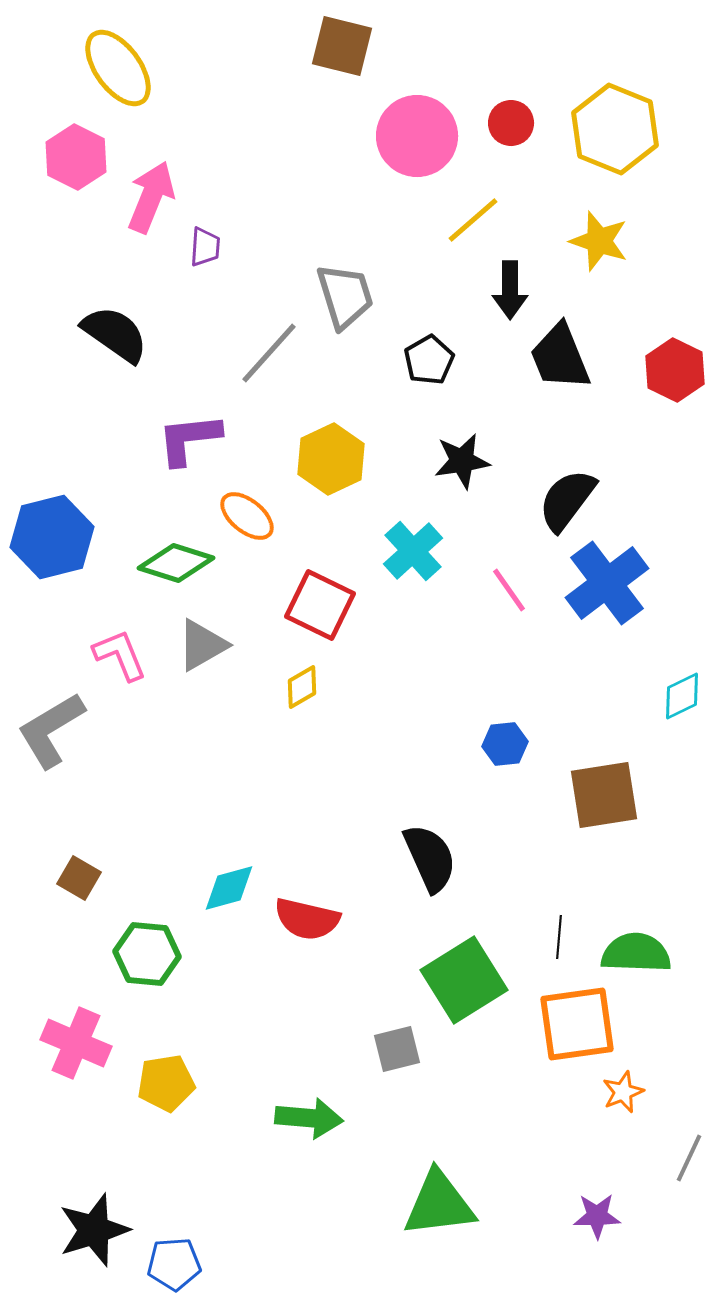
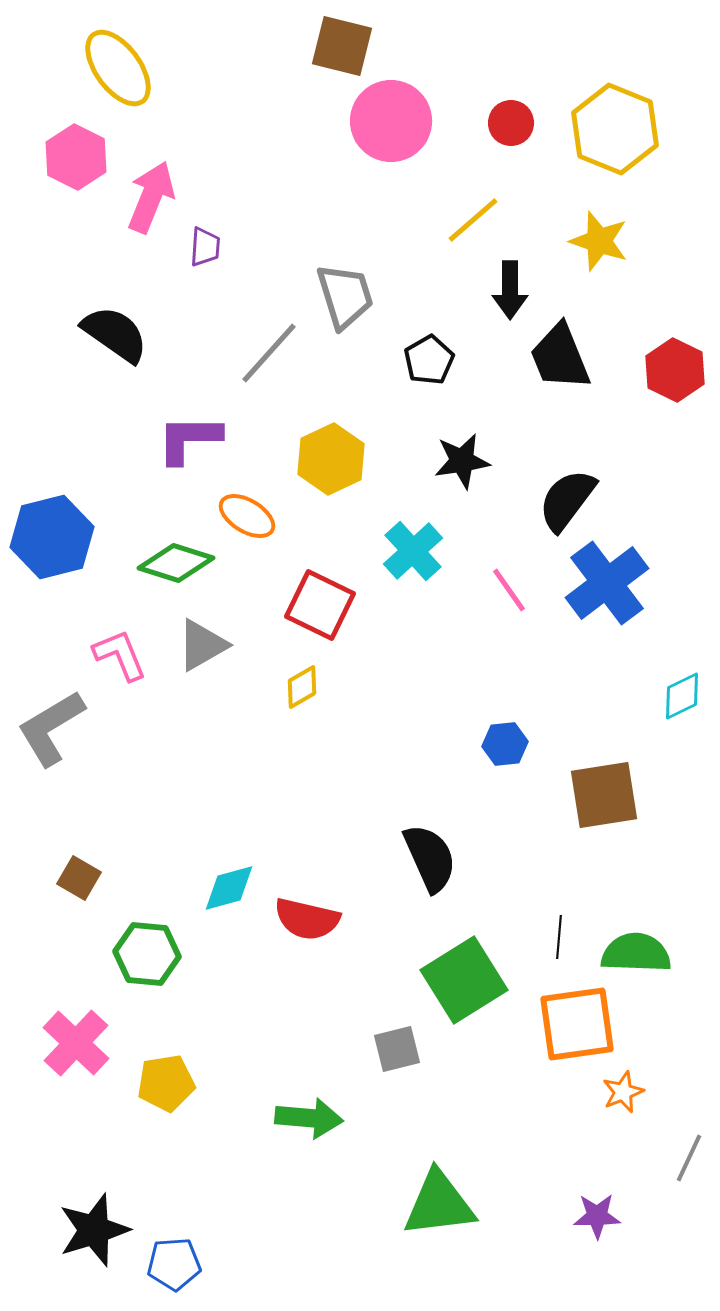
pink circle at (417, 136): moved 26 px left, 15 px up
purple L-shape at (189, 439): rotated 6 degrees clockwise
orange ellipse at (247, 516): rotated 8 degrees counterclockwise
gray L-shape at (51, 730): moved 2 px up
pink cross at (76, 1043): rotated 20 degrees clockwise
